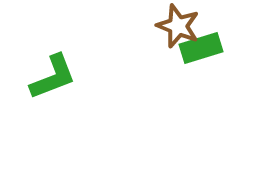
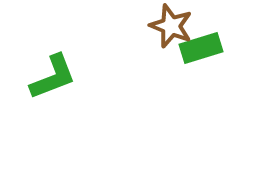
brown star: moved 7 px left
